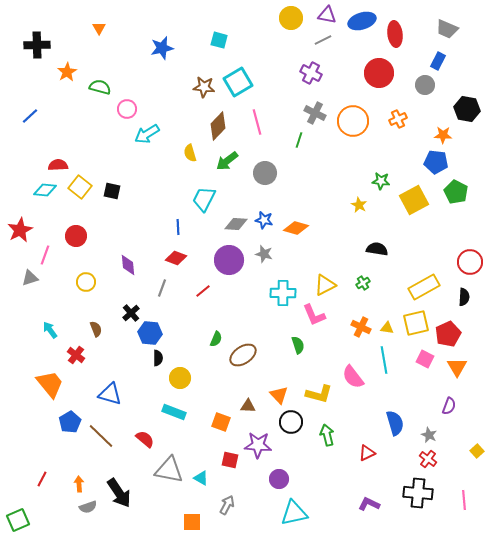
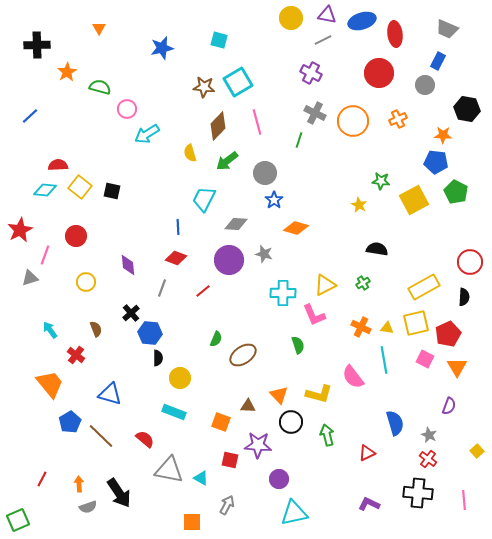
blue star at (264, 220): moved 10 px right, 20 px up; rotated 24 degrees clockwise
